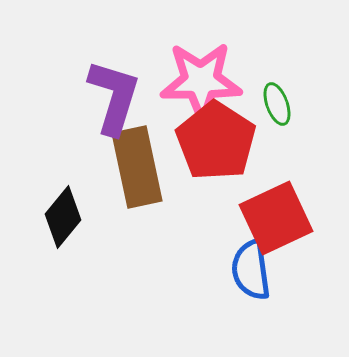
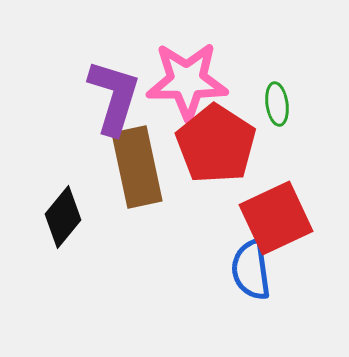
pink star: moved 14 px left
green ellipse: rotated 12 degrees clockwise
red pentagon: moved 3 px down
